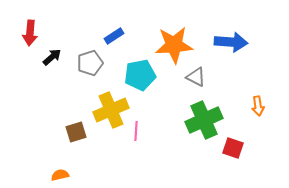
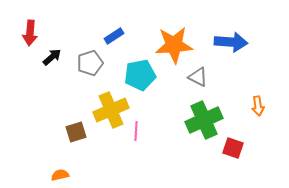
gray triangle: moved 2 px right
